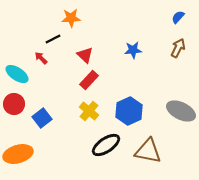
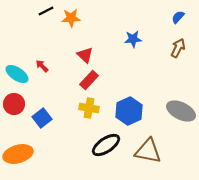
black line: moved 7 px left, 28 px up
blue star: moved 11 px up
red arrow: moved 1 px right, 8 px down
yellow cross: moved 3 px up; rotated 30 degrees counterclockwise
